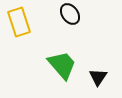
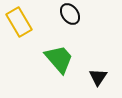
yellow rectangle: rotated 12 degrees counterclockwise
green trapezoid: moved 3 px left, 6 px up
